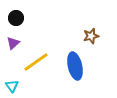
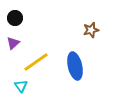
black circle: moved 1 px left
brown star: moved 6 px up
cyan triangle: moved 9 px right
